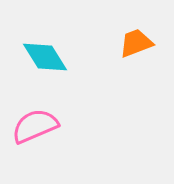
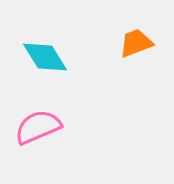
pink semicircle: moved 3 px right, 1 px down
